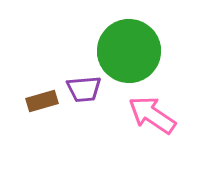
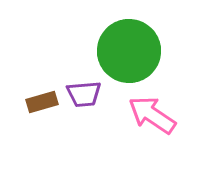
purple trapezoid: moved 5 px down
brown rectangle: moved 1 px down
